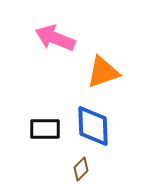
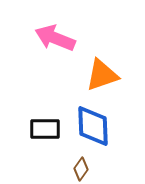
orange triangle: moved 1 px left, 3 px down
brown diamond: rotated 10 degrees counterclockwise
